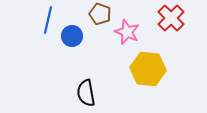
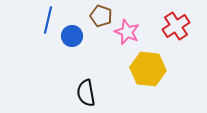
brown pentagon: moved 1 px right, 2 px down
red cross: moved 5 px right, 8 px down; rotated 12 degrees clockwise
